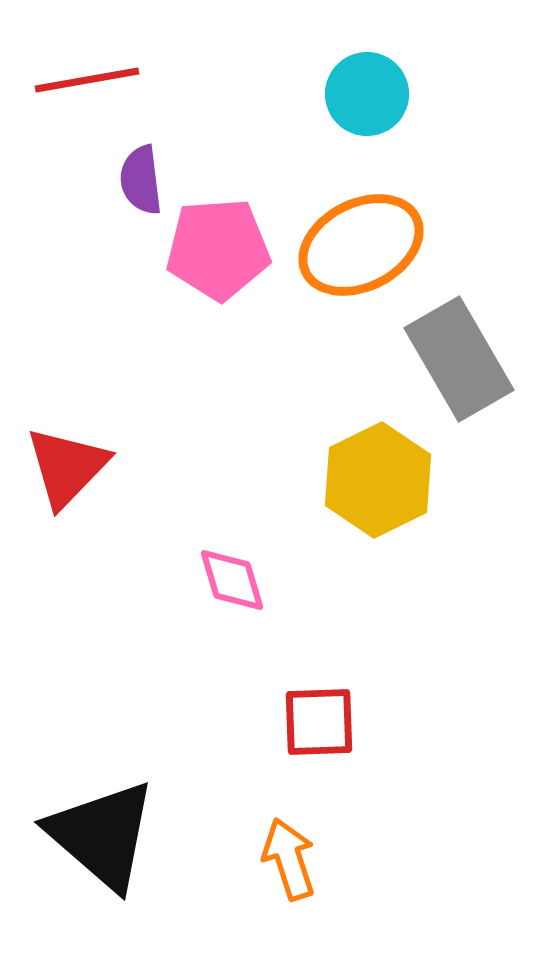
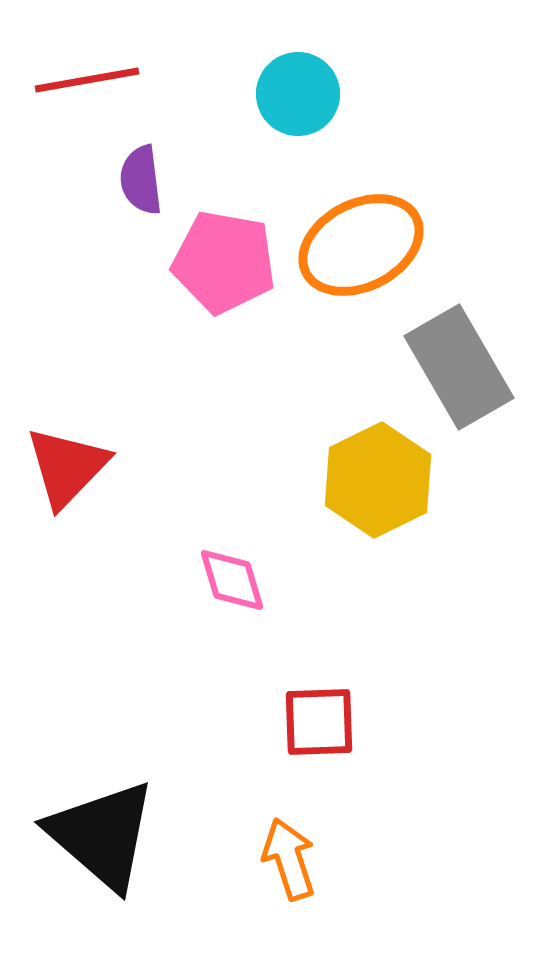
cyan circle: moved 69 px left
pink pentagon: moved 6 px right, 13 px down; rotated 14 degrees clockwise
gray rectangle: moved 8 px down
